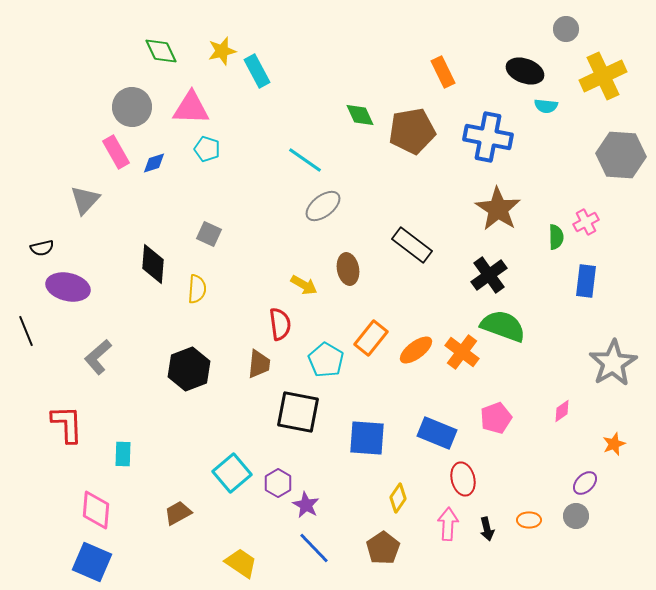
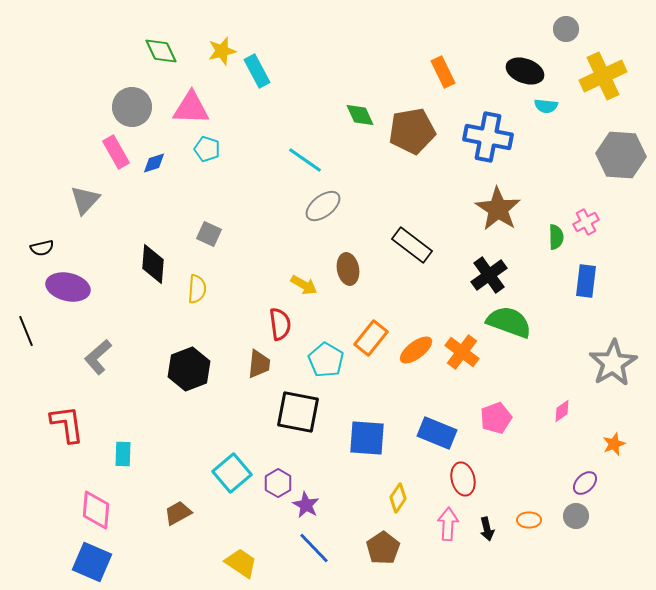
green semicircle at (503, 326): moved 6 px right, 4 px up
red L-shape at (67, 424): rotated 6 degrees counterclockwise
